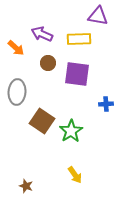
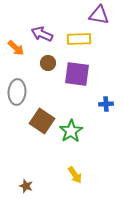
purple triangle: moved 1 px right, 1 px up
